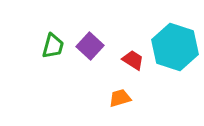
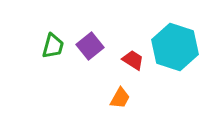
purple square: rotated 8 degrees clockwise
orange trapezoid: rotated 135 degrees clockwise
